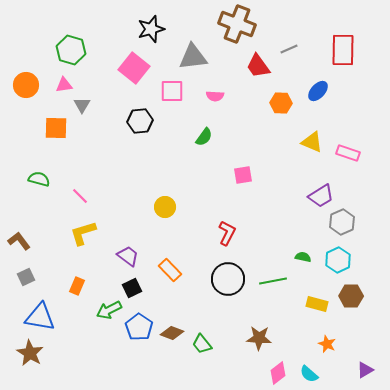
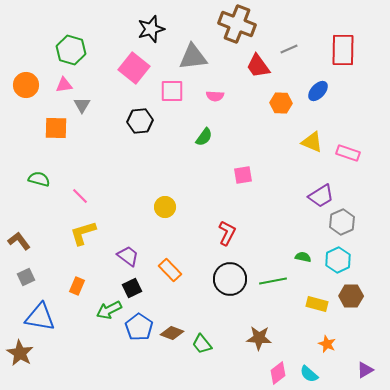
black circle at (228, 279): moved 2 px right
brown star at (30, 353): moved 10 px left
